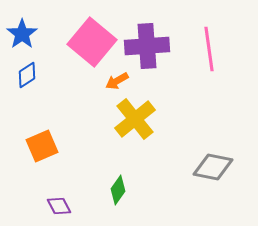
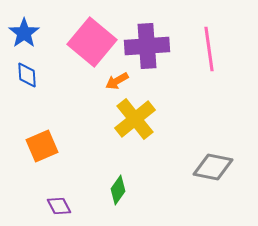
blue star: moved 2 px right, 1 px up
blue diamond: rotated 60 degrees counterclockwise
